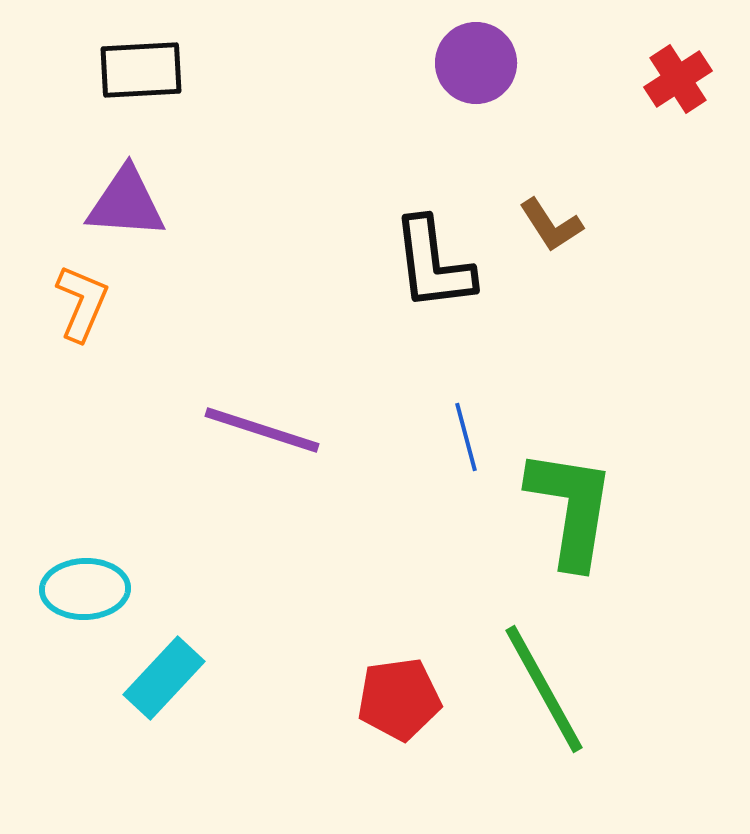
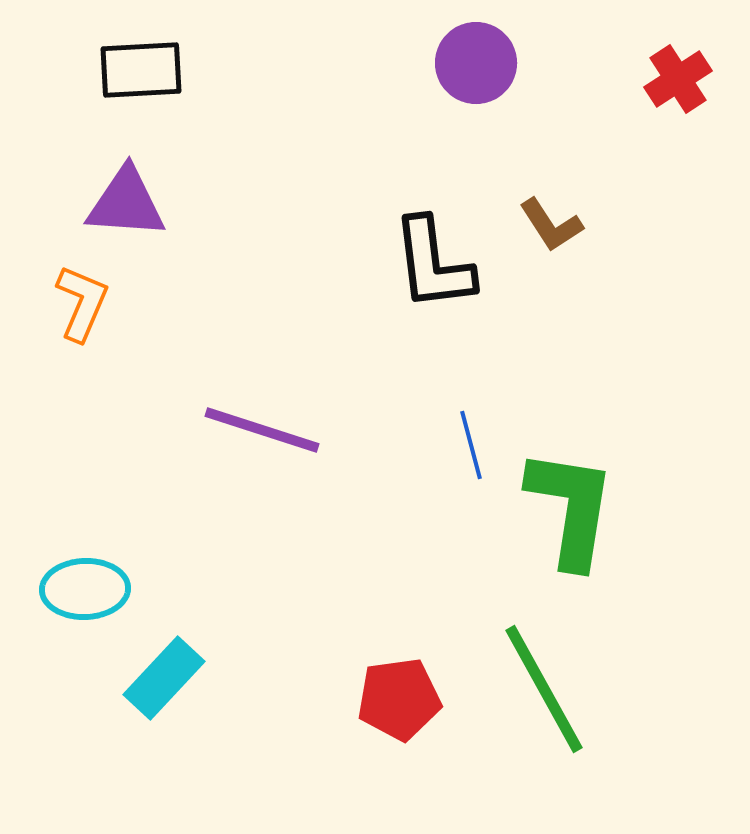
blue line: moved 5 px right, 8 px down
